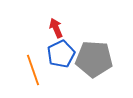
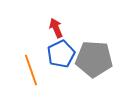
orange line: moved 2 px left
